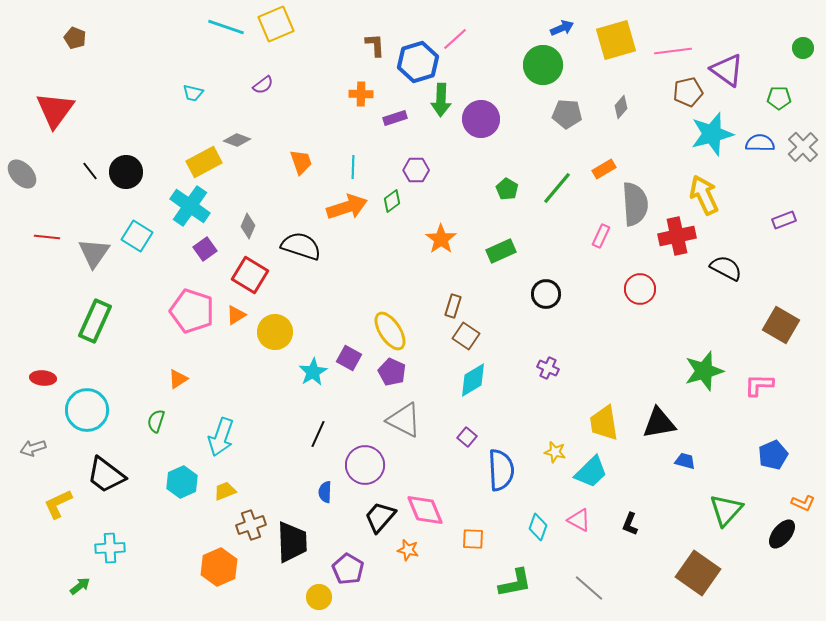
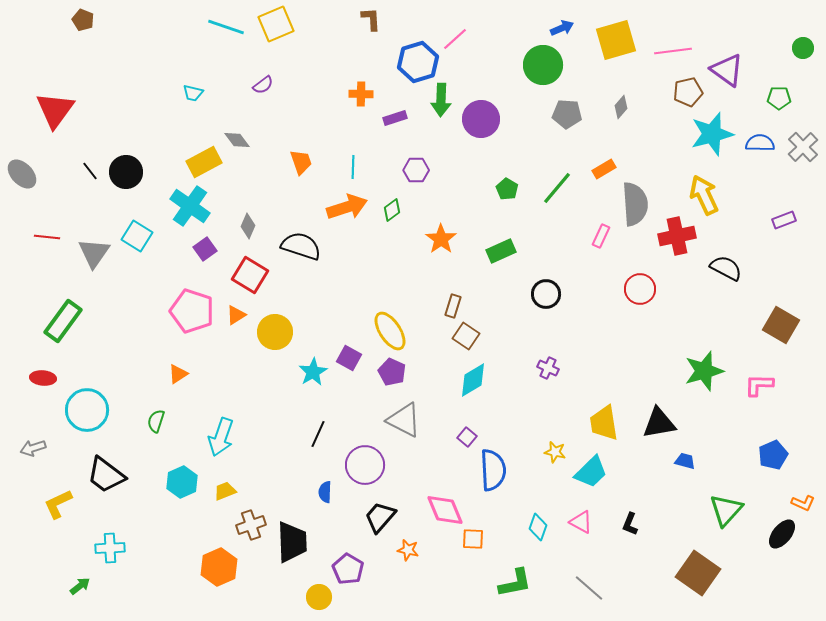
brown pentagon at (75, 38): moved 8 px right, 18 px up
brown L-shape at (375, 45): moved 4 px left, 26 px up
gray diamond at (237, 140): rotated 32 degrees clockwise
green diamond at (392, 201): moved 9 px down
green rectangle at (95, 321): moved 32 px left; rotated 12 degrees clockwise
orange triangle at (178, 379): moved 5 px up
blue semicircle at (501, 470): moved 8 px left
pink diamond at (425, 510): moved 20 px right
pink triangle at (579, 520): moved 2 px right, 2 px down
